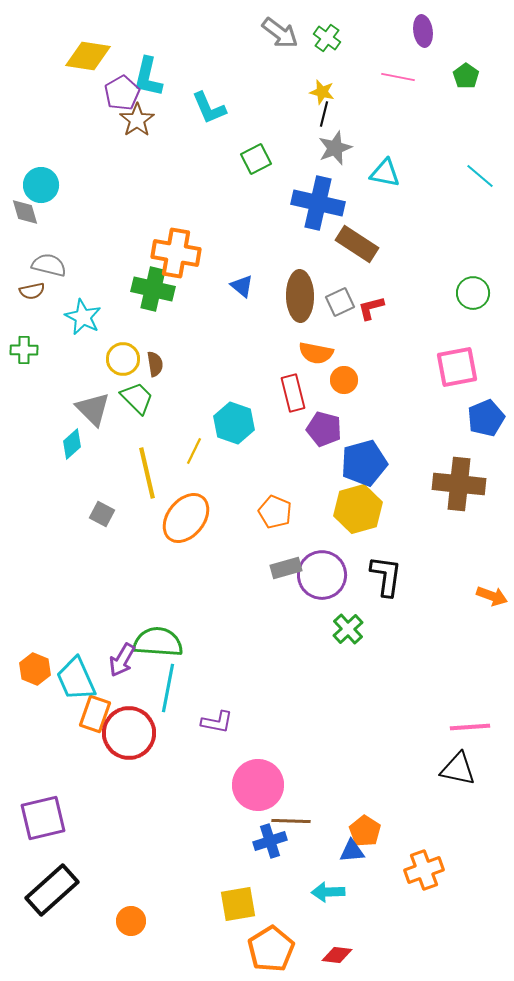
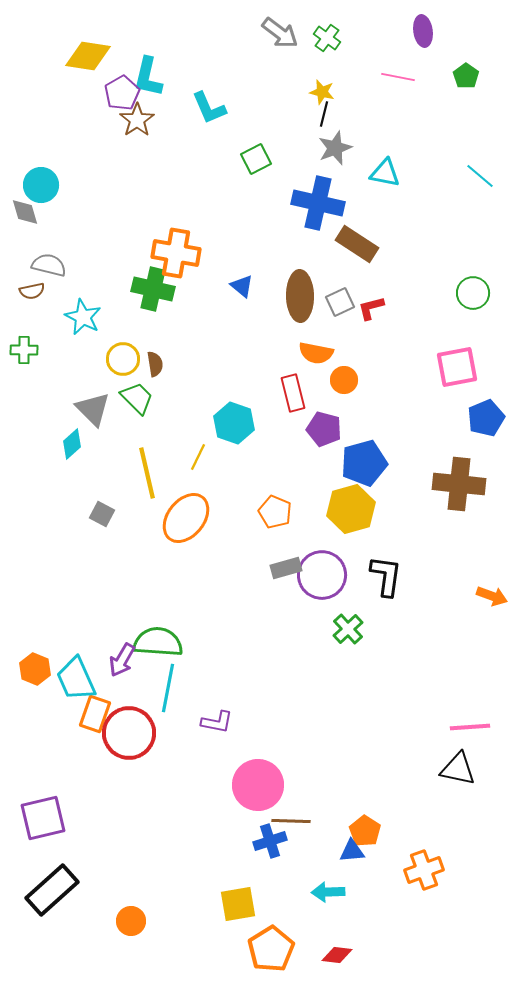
yellow line at (194, 451): moved 4 px right, 6 px down
yellow hexagon at (358, 509): moved 7 px left
